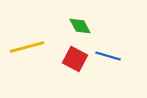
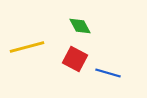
blue line: moved 17 px down
